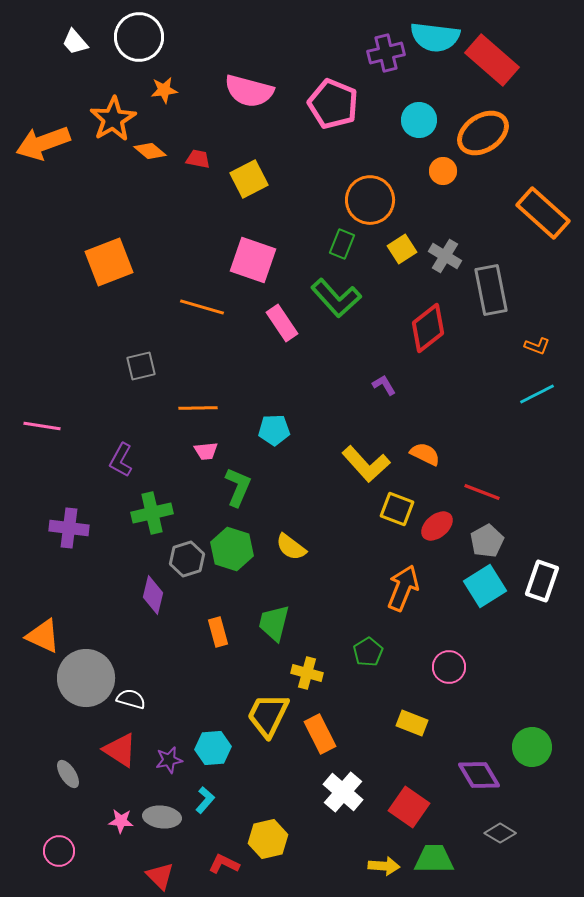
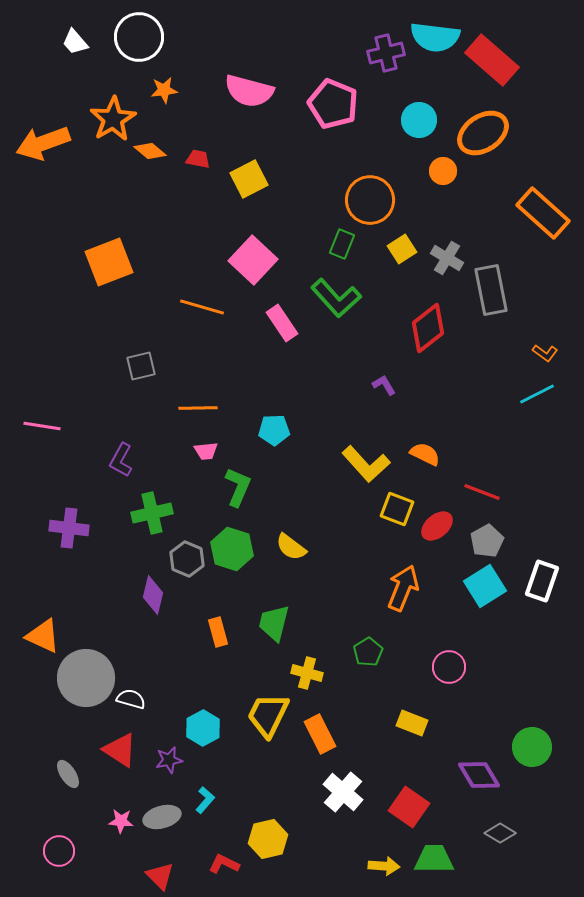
gray cross at (445, 256): moved 2 px right, 2 px down
pink square at (253, 260): rotated 24 degrees clockwise
orange L-shape at (537, 346): moved 8 px right, 7 px down; rotated 15 degrees clockwise
gray hexagon at (187, 559): rotated 20 degrees counterclockwise
cyan hexagon at (213, 748): moved 10 px left, 20 px up; rotated 24 degrees counterclockwise
gray ellipse at (162, 817): rotated 21 degrees counterclockwise
